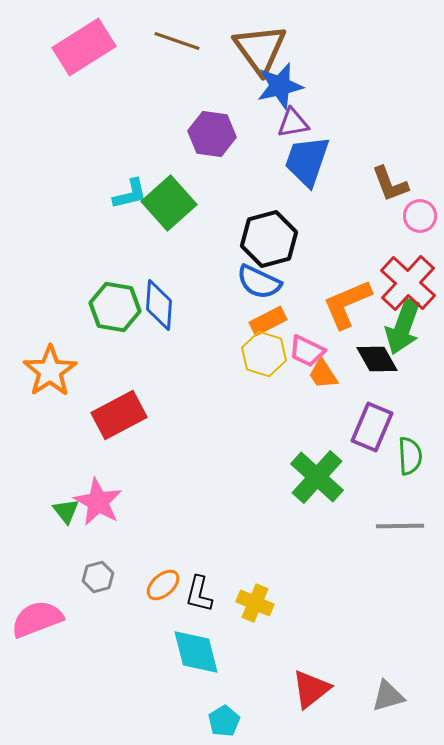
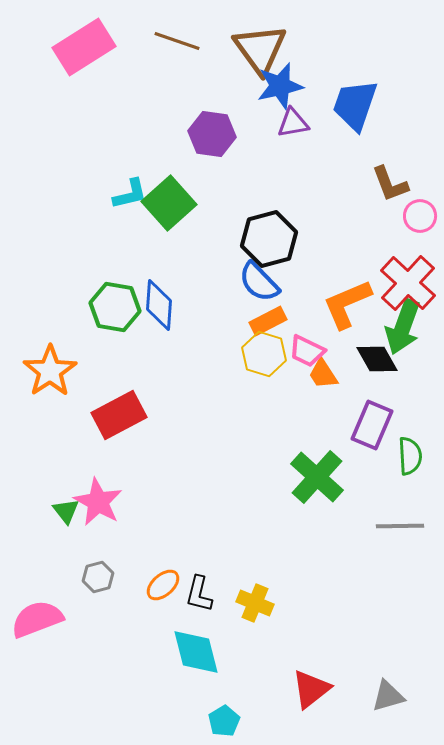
blue trapezoid: moved 48 px right, 56 px up
blue semicircle: rotated 21 degrees clockwise
purple rectangle: moved 2 px up
